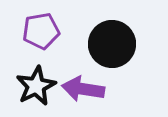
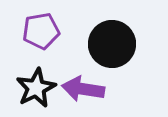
black star: moved 2 px down
